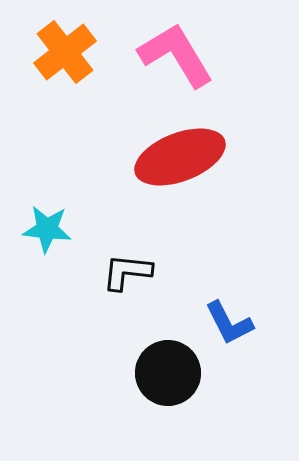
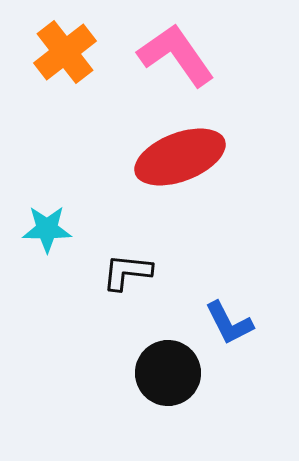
pink L-shape: rotated 4 degrees counterclockwise
cyan star: rotated 6 degrees counterclockwise
